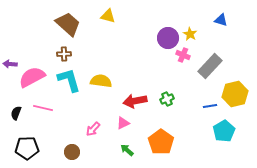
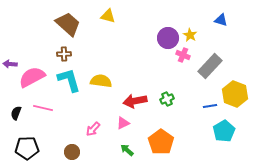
yellow star: moved 1 px down
yellow hexagon: rotated 25 degrees counterclockwise
